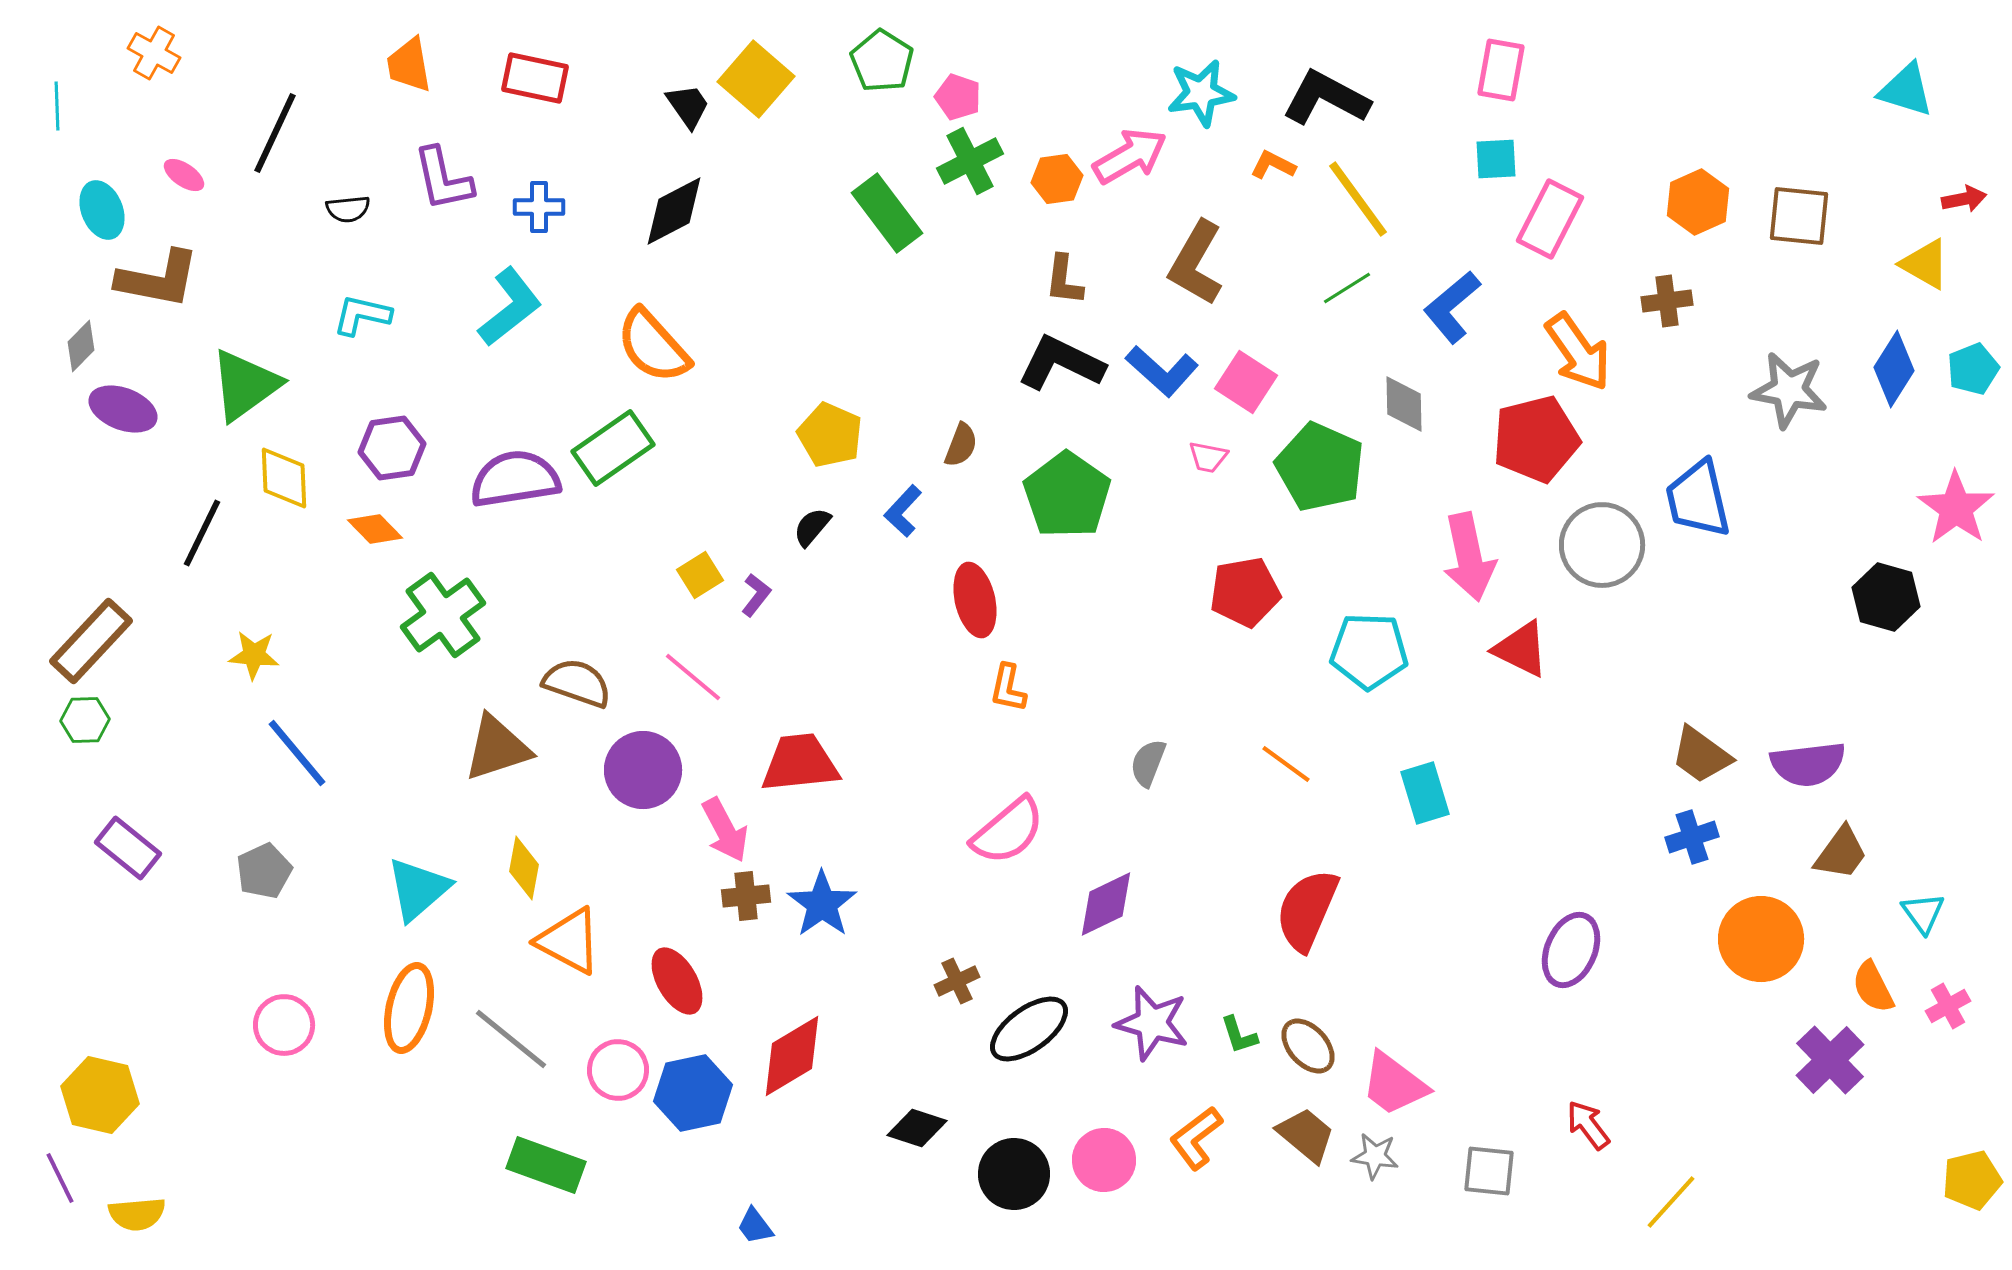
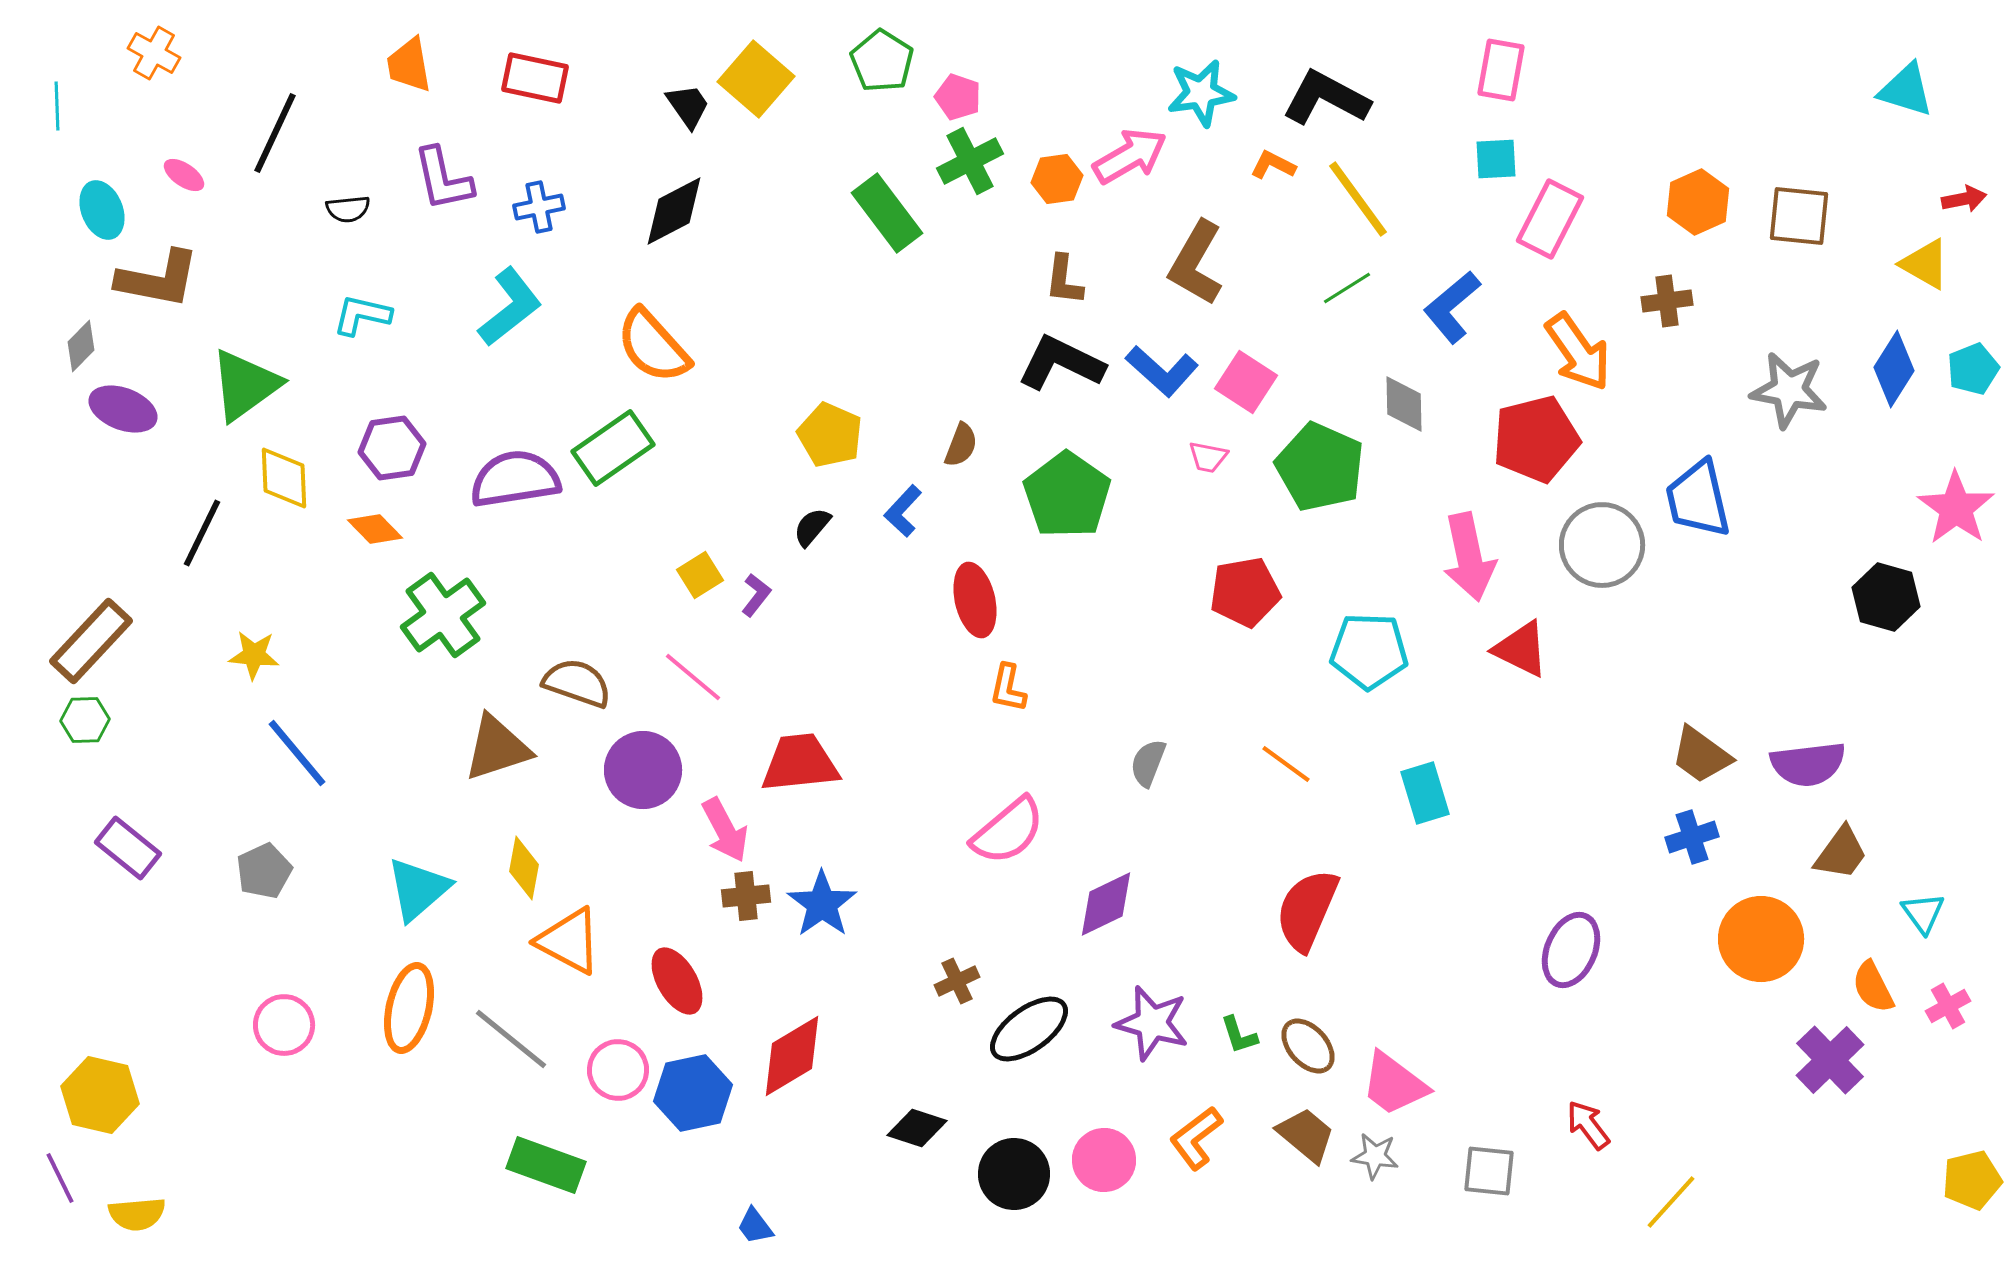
blue cross at (539, 207): rotated 12 degrees counterclockwise
